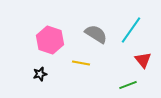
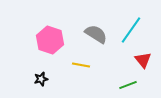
yellow line: moved 2 px down
black star: moved 1 px right, 5 px down
